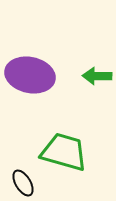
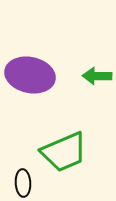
green trapezoid: rotated 141 degrees clockwise
black ellipse: rotated 28 degrees clockwise
